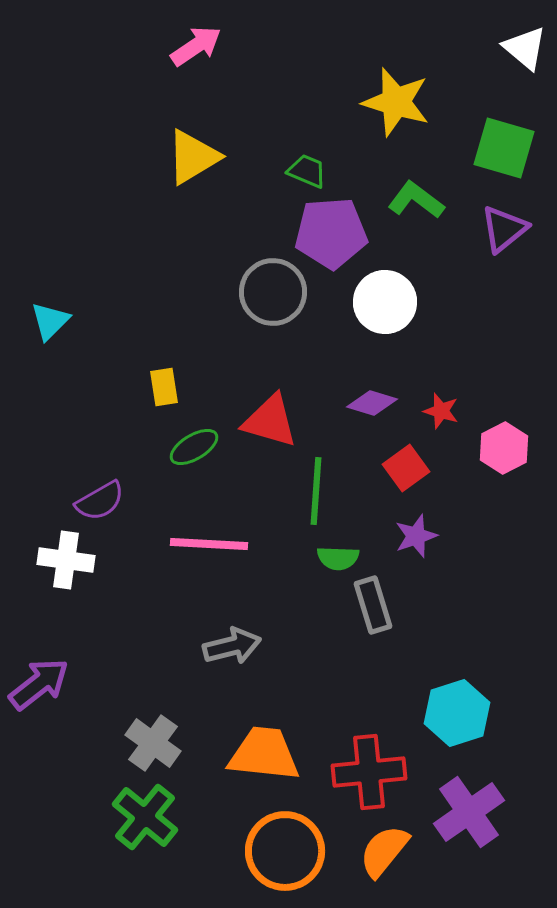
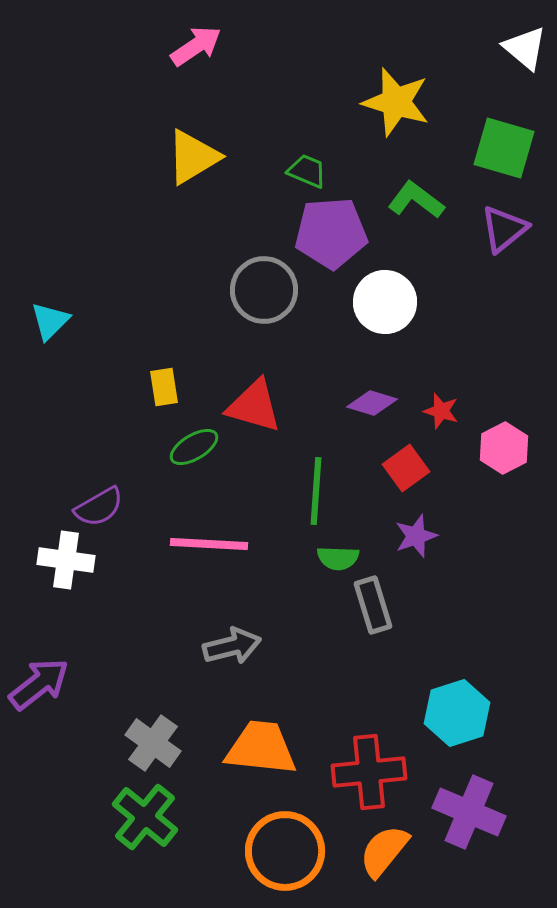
gray circle: moved 9 px left, 2 px up
red triangle: moved 16 px left, 15 px up
purple semicircle: moved 1 px left, 6 px down
orange trapezoid: moved 3 px left, 6 px up
purple cross: rotated 32 degrees counterclockwise
